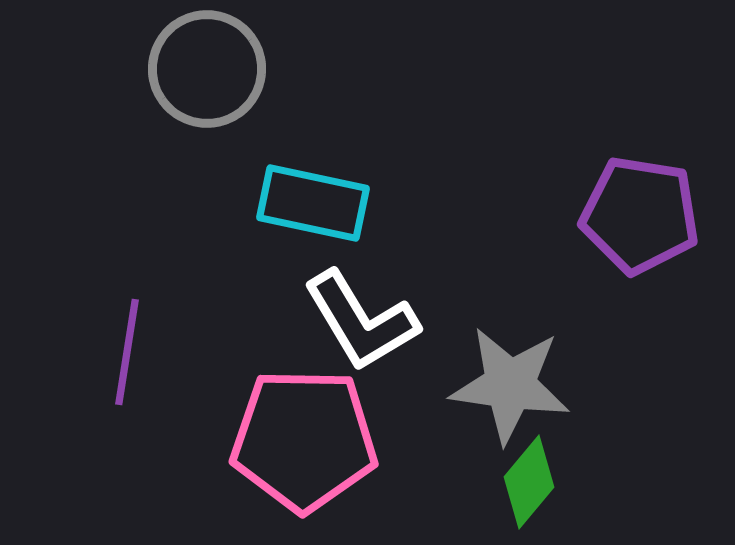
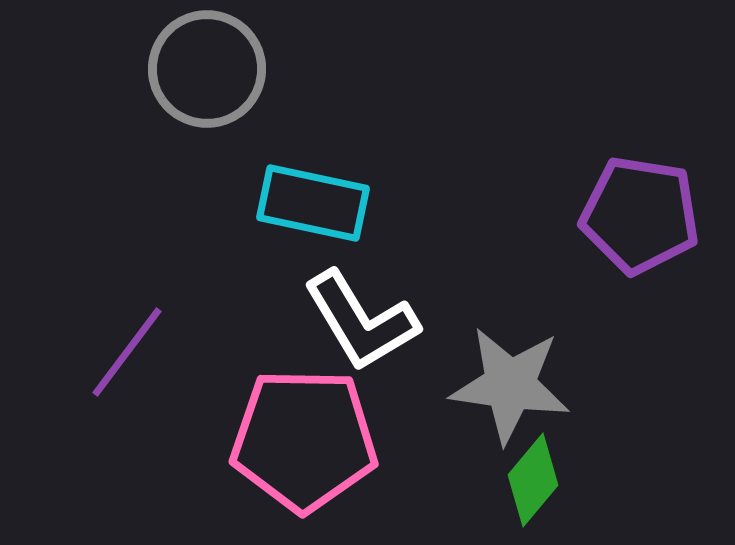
purple line: rotated 28 degrees clockwise
green diamond: moved 4 px right, 2 px up
